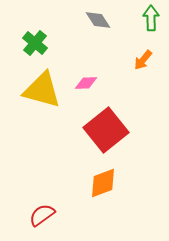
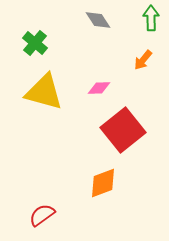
pink diamond: moved 13 px right, 5 px down
yellow triangle: moved 2 px right, 2 px down
red square: moved 17 px right
